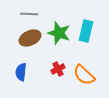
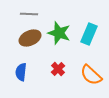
cyan rectangle: moved 3 px right, 3 px down; rotated 10 degrees clockwise
red cross: rotated 16 degrees counterclockwise
orange semicircle: moved 7 px right
